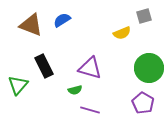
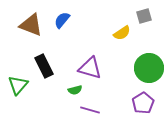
blue semicircle: rotated 18 degrees counterclockwise
yellow semicircle: rotated 12 degrees counterclockwise
purple pentagon: rotated 10 degrees clockwise
